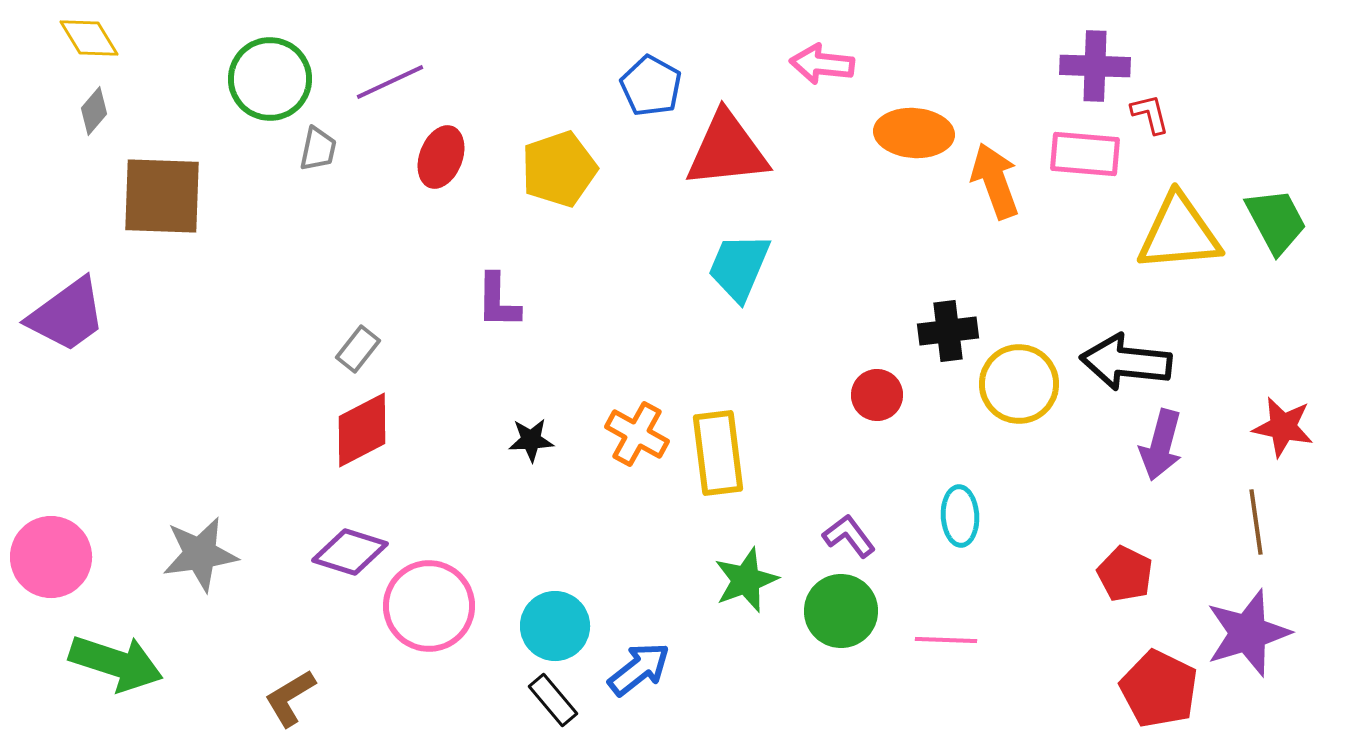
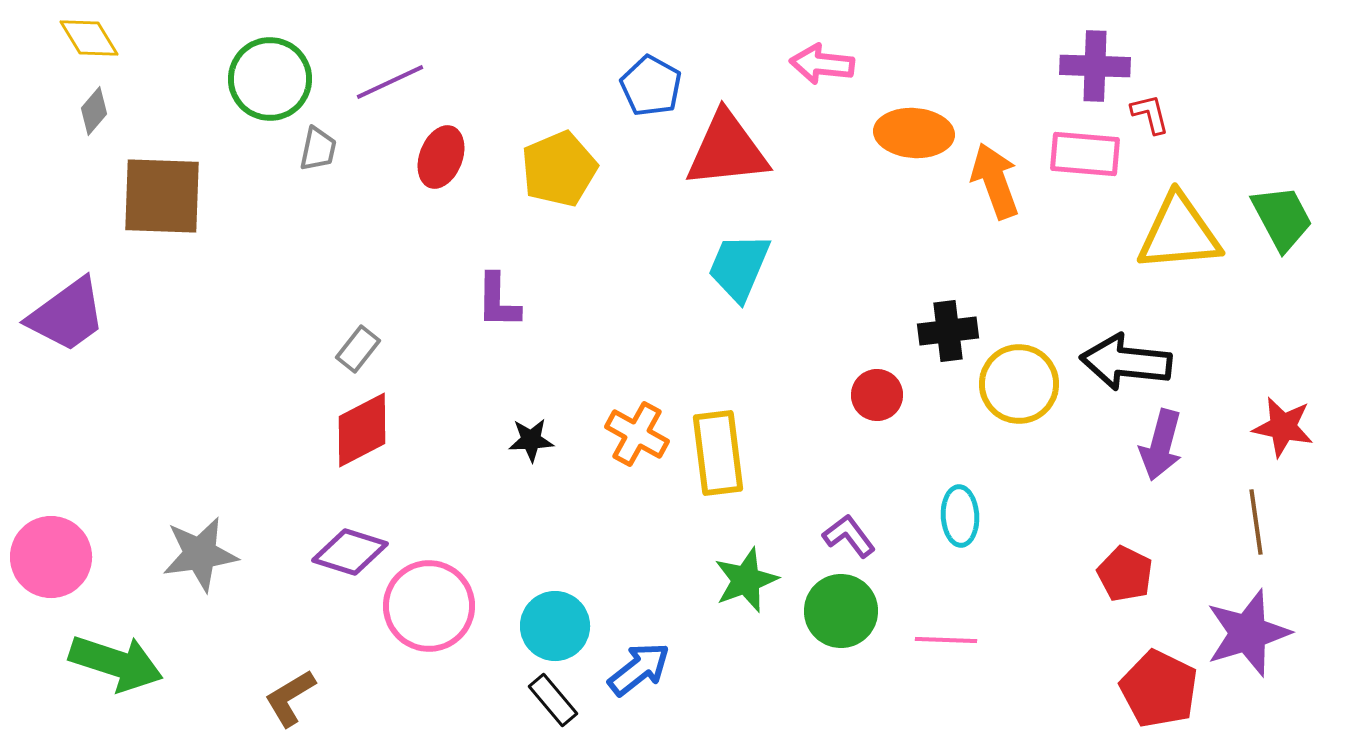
yellow pentagon at (559, 169): rotated 4 degrees counterclockwise
green trapezoid at (1276, 221): moved 6 px right, 3 px up
